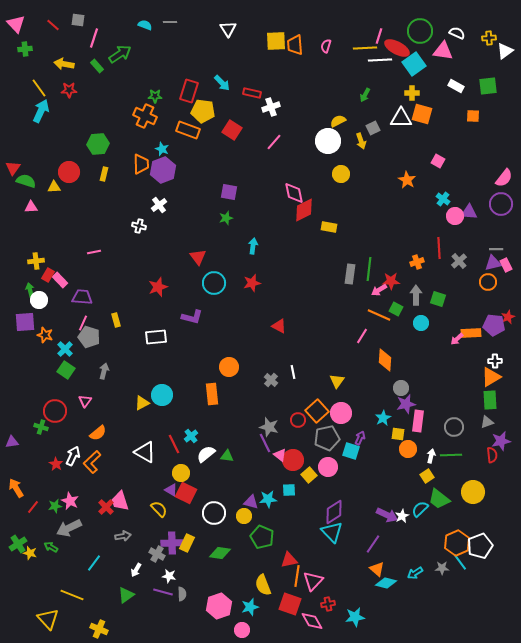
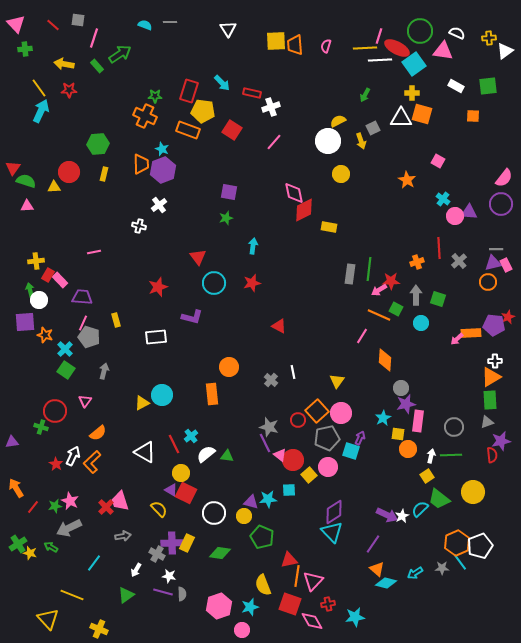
pink triangle at (31, 207): moved 4 px left, 1 px up
